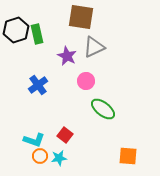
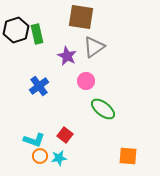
gray triangle: rotated 10 degrees counterclockwise
blue cross: moved 1 px right, 1 px down
